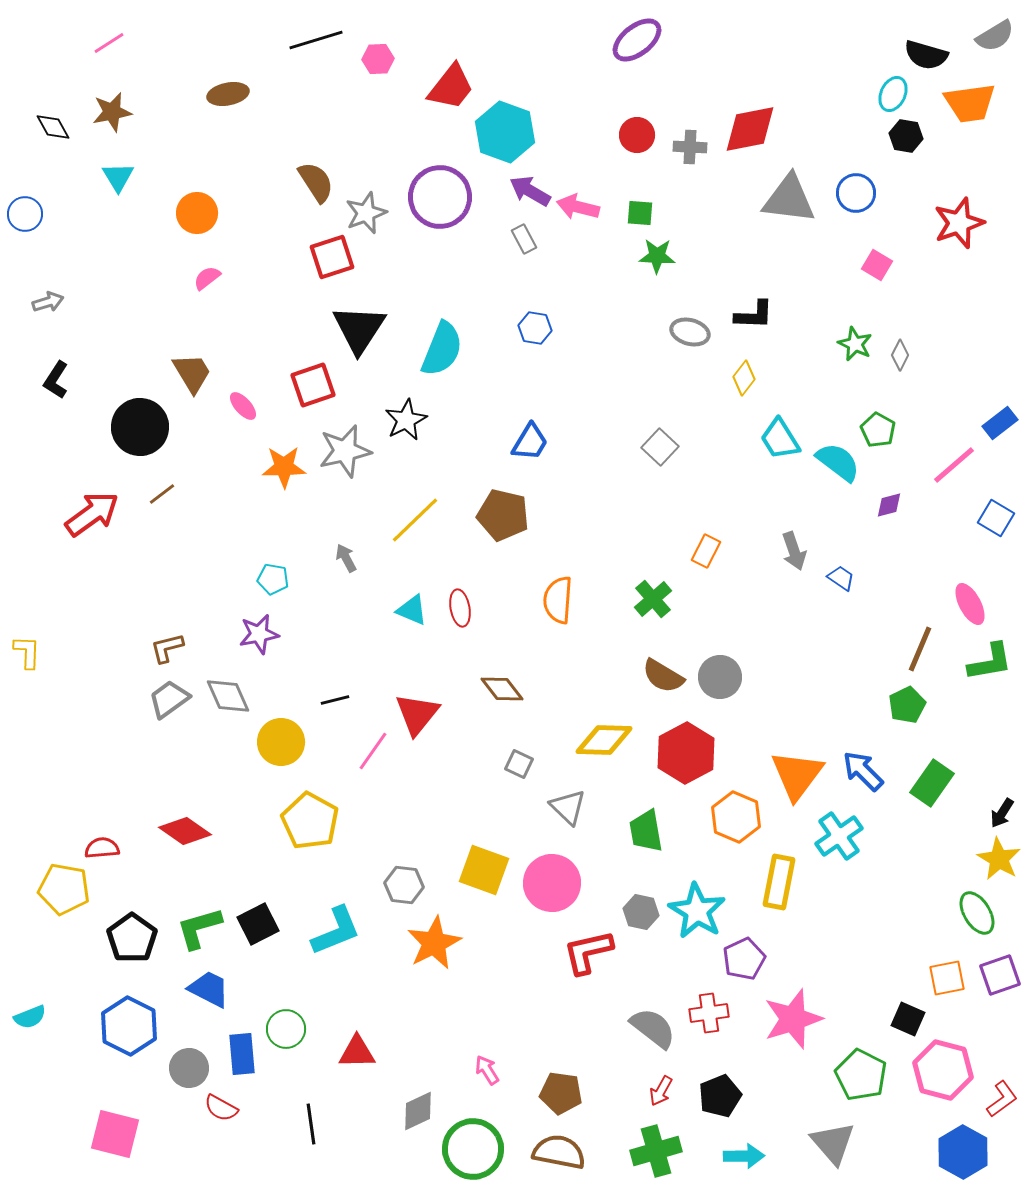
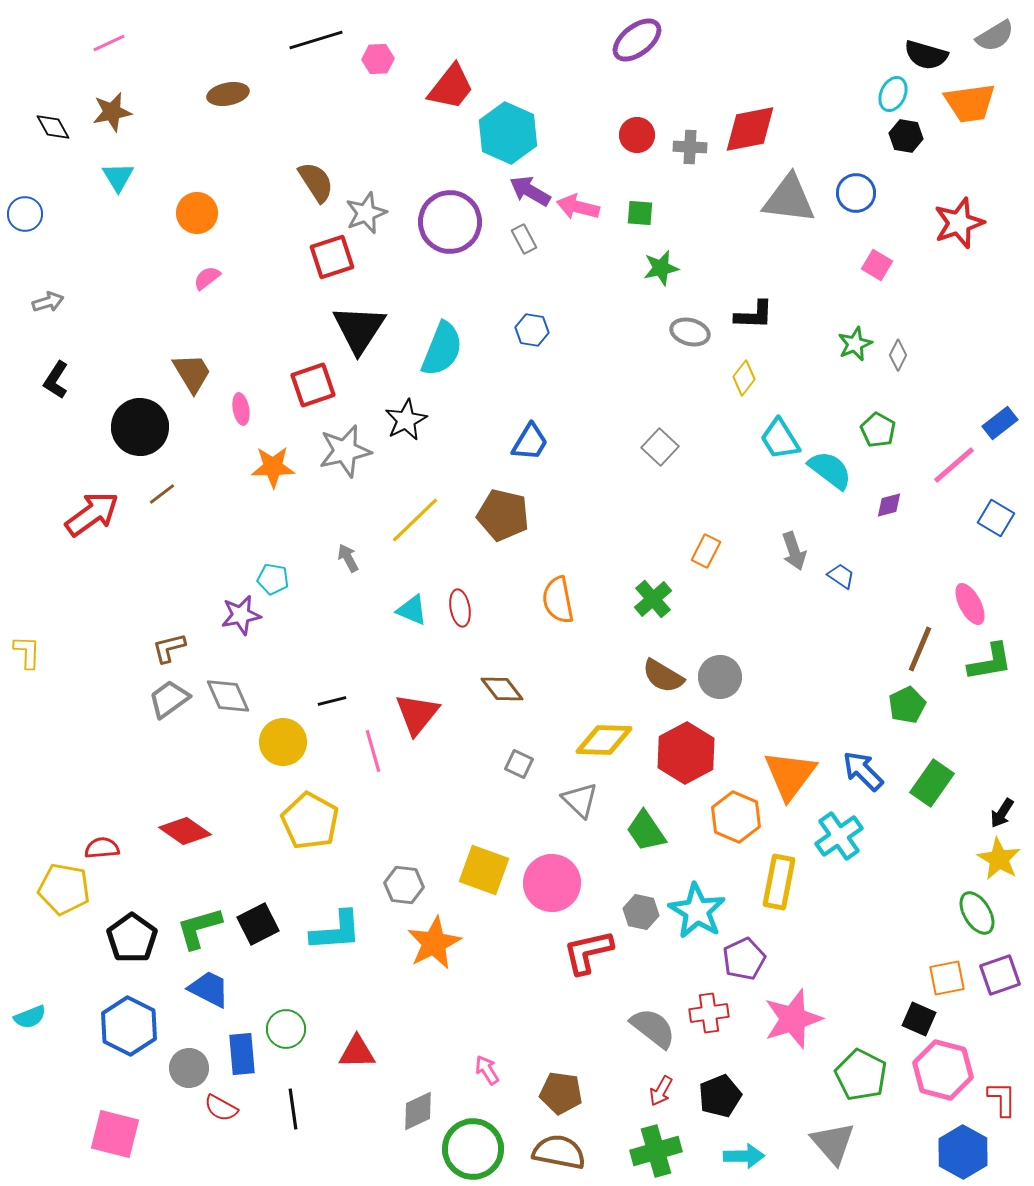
pink line at (109, 43): rotated 8 degrees clockwise
cyan hexagon at (505, 132): moved 3 px right, 1 px down; rotated 4 degrees clockwise
purple circle at (440, 197): moved 10 px right, 25 px down
green star at (657, 256): moved 4 px right, 12 px down; rotated 15 degrees counterclockwise
blue hexagon at (535, 328): moved 3 px left, 2 px down
green star at (855, 344): rotated 24 degrees clockwise
gray diamond at (900, 355): moved 2 px left
pink ellipse at (243, 406): moved 2 px left, 3 px down; rotated 32 degrees clockwise
cyan semicircle at (838, 462): moved 8 px left, 8 px down
orange star at (284, 467): moved 11 px left
gray arrow at (346, 558): moved 2 px right
blue trapezoid at (841, 578): moved 2 px up
orange semicircle at (558, 600): rotated 15 degrees counterclockwise
purple star at (259, 634): moved 18 px left, 19 px up
brown L-shape at (167, 648): moved 2 px right
black line at (335, 700): moved 3 px left, 1 px down
yellow circle at (281, 742): moved 2 px right
pink line at (373, 751): rotated 51 degrees counterclockwise
orange triangle at (797, 775): moved 7 px left
gray triangle at (568, 807): moved 12 px right, 7 px up
green trapezoid at (646, 831): rotated 24 degrees counterclockwise
cyan L-shape at (336, 931): rotated 18 degrees clockwise
black square at (908, 1019): moved 11 px right
red L-shape at (1002, 1099): rotated 54 degrees counterclockwise
black line at (311, 1124): moved 18 px left, 15 px up
